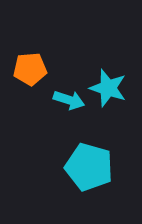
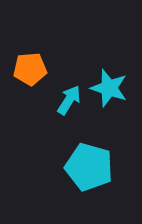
cyan star: moved 1 px right
cyan arrow: rotated 76 degrees counterclockwise
